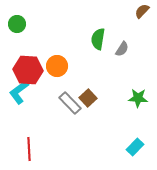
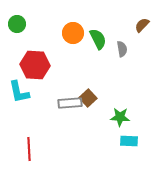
brown semicircle: moved 14 px down
green semicircle: rotated 145 degrees clockwise
gray semicircle: rotated 42 degrees counterclockwise
orange circle: moved 16 px right, 33 px up
red hexagon: moved 7 px right, 5 px up
cyan L-shape: rotated 65 degrees counterclockwise
green star: moved 18 px left, 19 px down
gray rectangle: rotated 50 degrees counterclockwise
cyan rectangle: moved 6 px left, 6 px up; rotated 48 degrees clockwise
